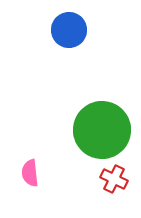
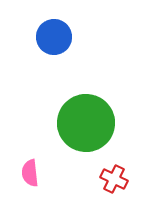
blue circle: moved 15 px left, 7 px down
green circle: moved 16 px left, 7 px up
